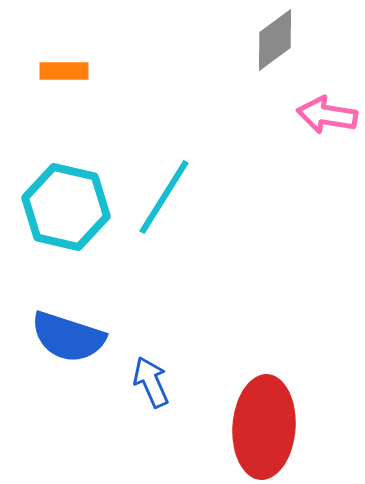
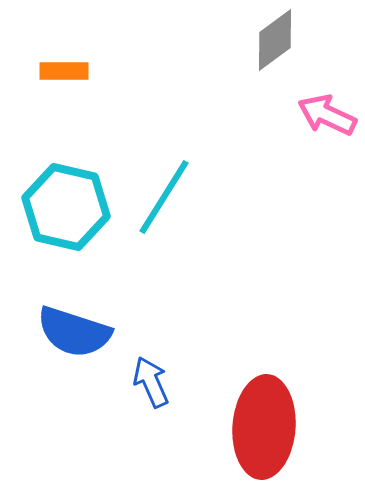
pink arrow: rotated 16 degrees clockwise
blue semicircle: moved 6 px right, 5 px up
